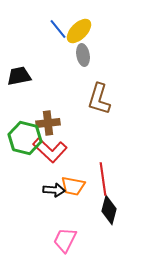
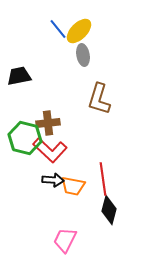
black arrow: moved 1 px left, 10 px up
